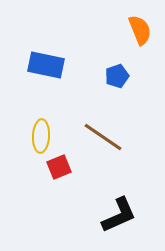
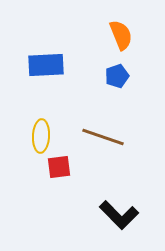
orange semicircle: moved 19 px left, 5 px down
blue rectangle: rotated 15 degrees counterclockwise
brown line: rotated 15 degrees counterclockwise
red square: rotated 15 degrees clockwise
black L-shape: rotated 69 degrees clockwise
